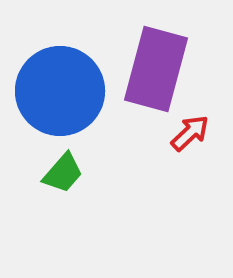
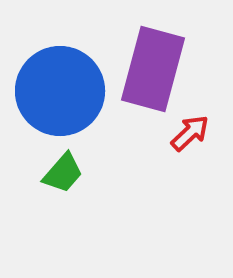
purple rectangle: moved 3 px left
